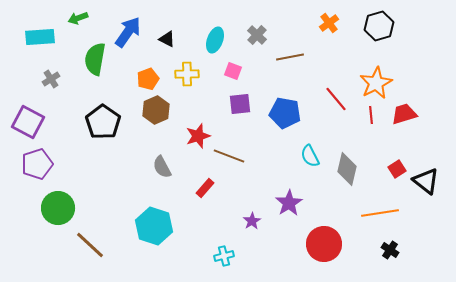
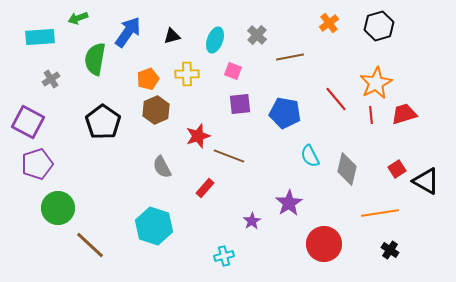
black triangle at (167, 39): moved 5 px right, 3 px up; rotated 42 degrees counterclockwise
black triangle at (426, 181): rotated 8 degrees counterclockwise
